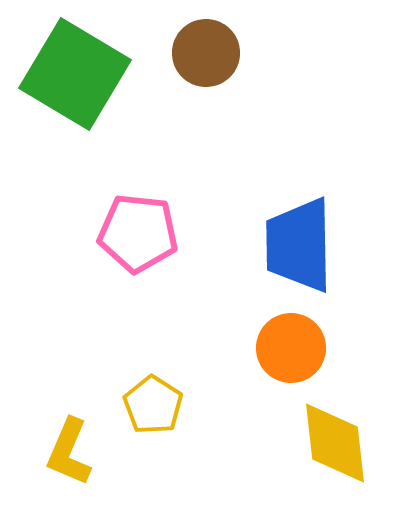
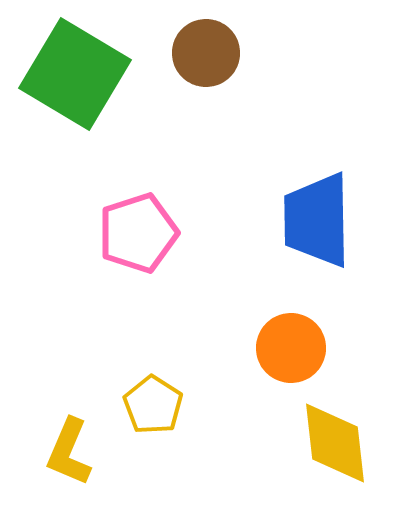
pink pentagon: rotated 24 degrees counterclockwise
blue trapezoid: moved 18 px right, 25 px up
